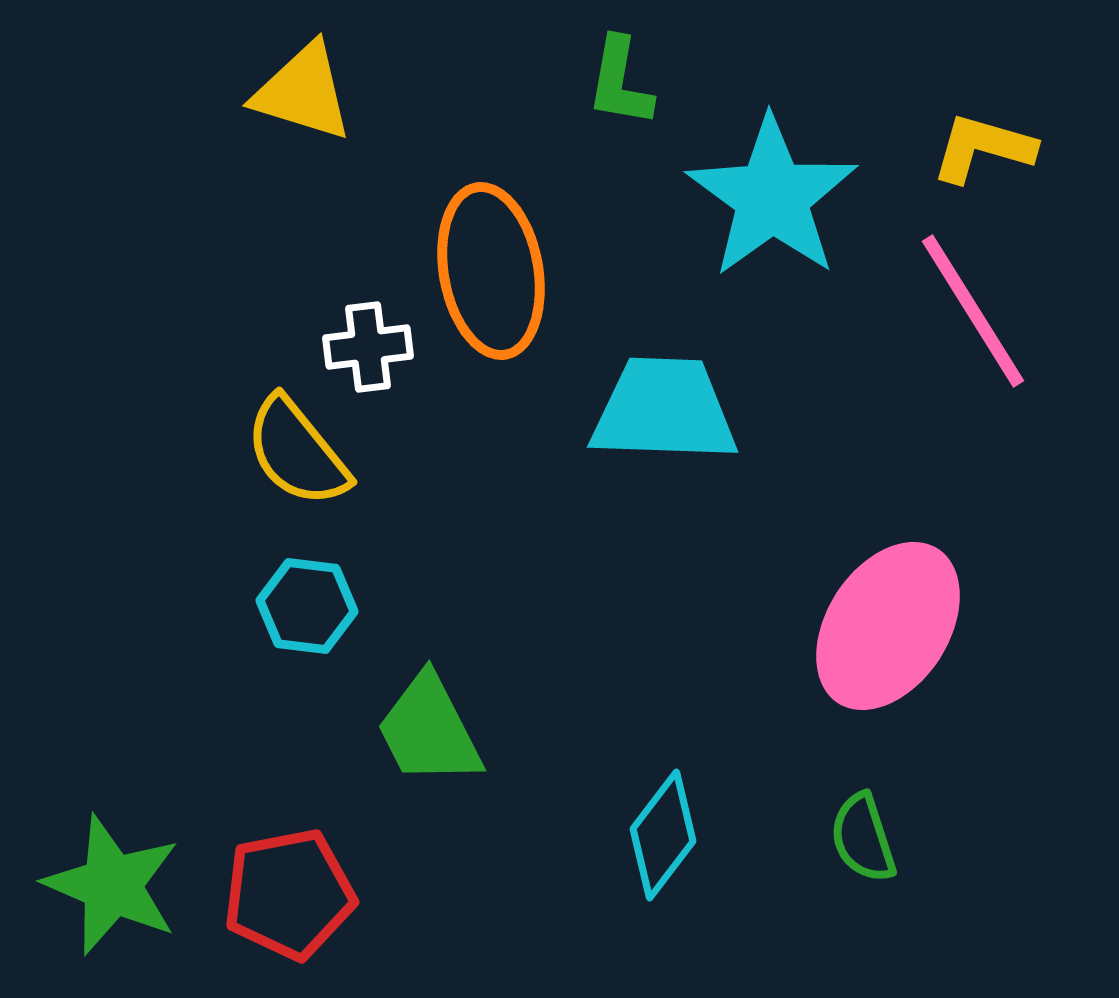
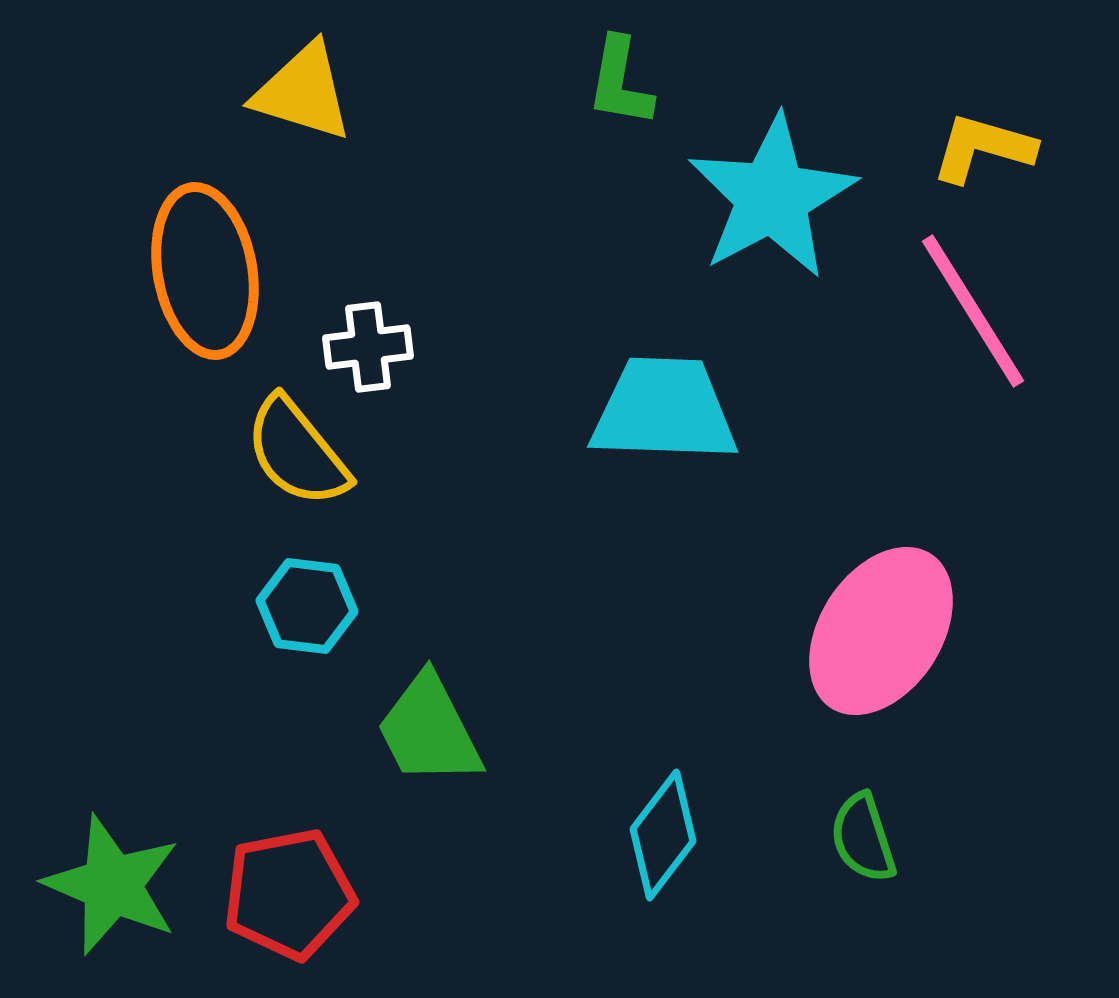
cyan star: rotated 8 degrees clockwise
orange ellipse: moved 286 px left
pink ellipse: moved 7 px left, 5 px down
